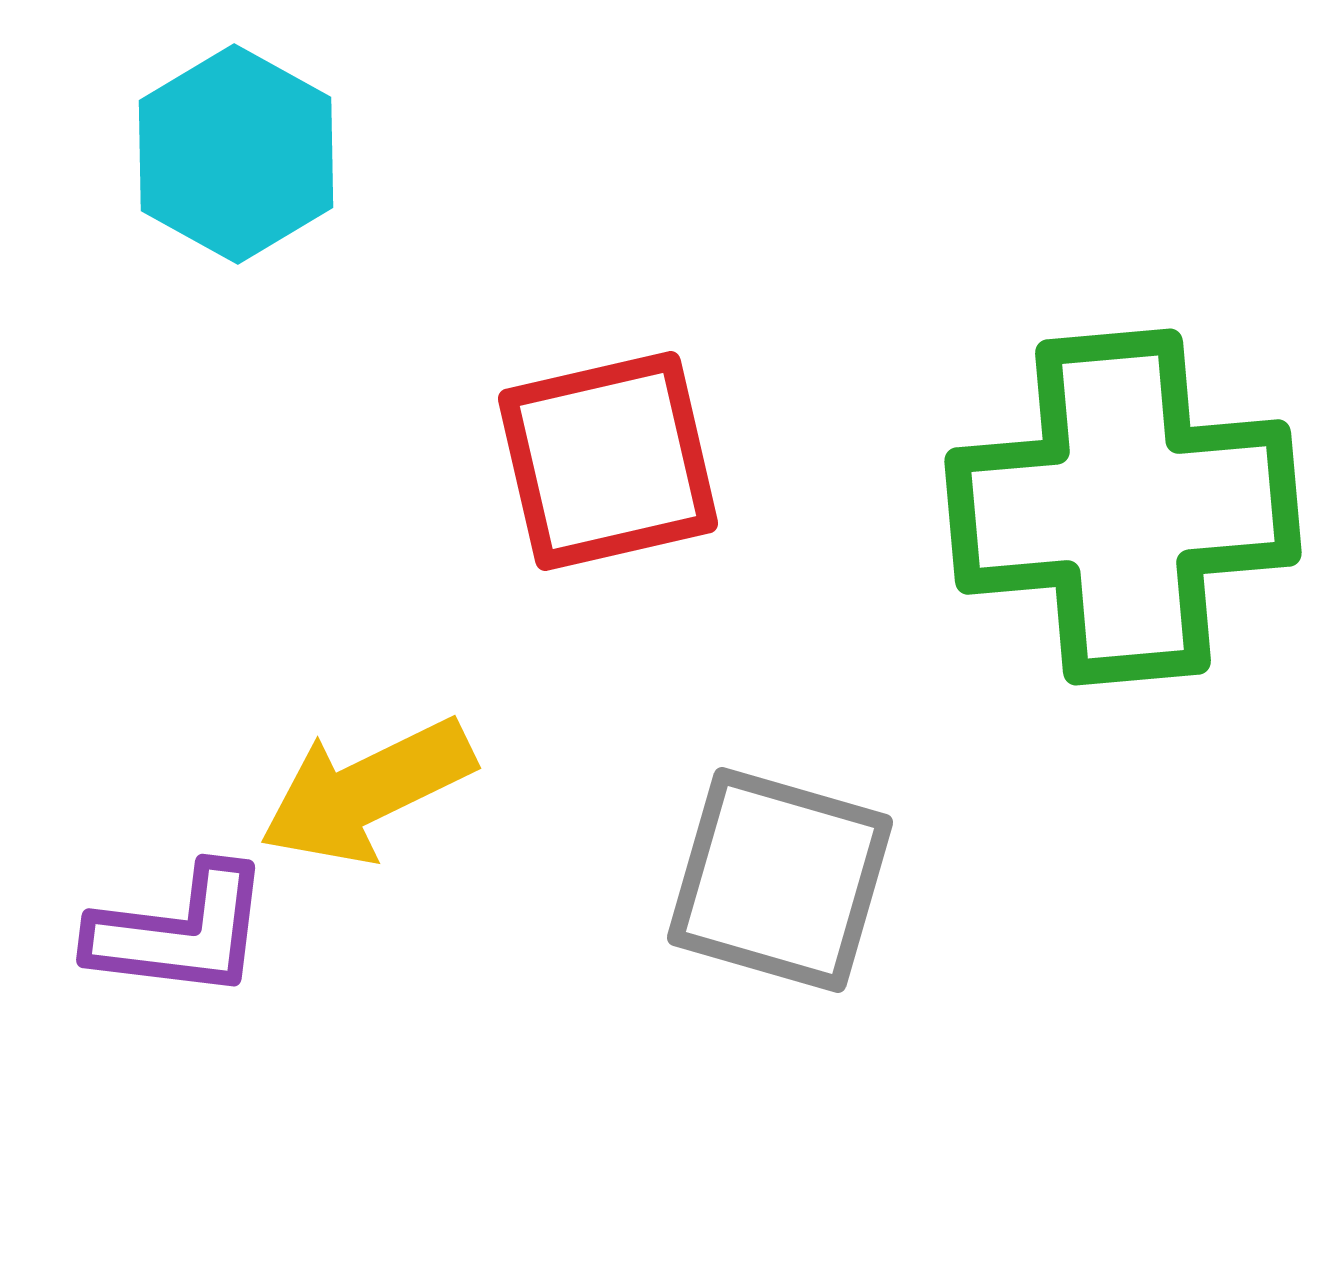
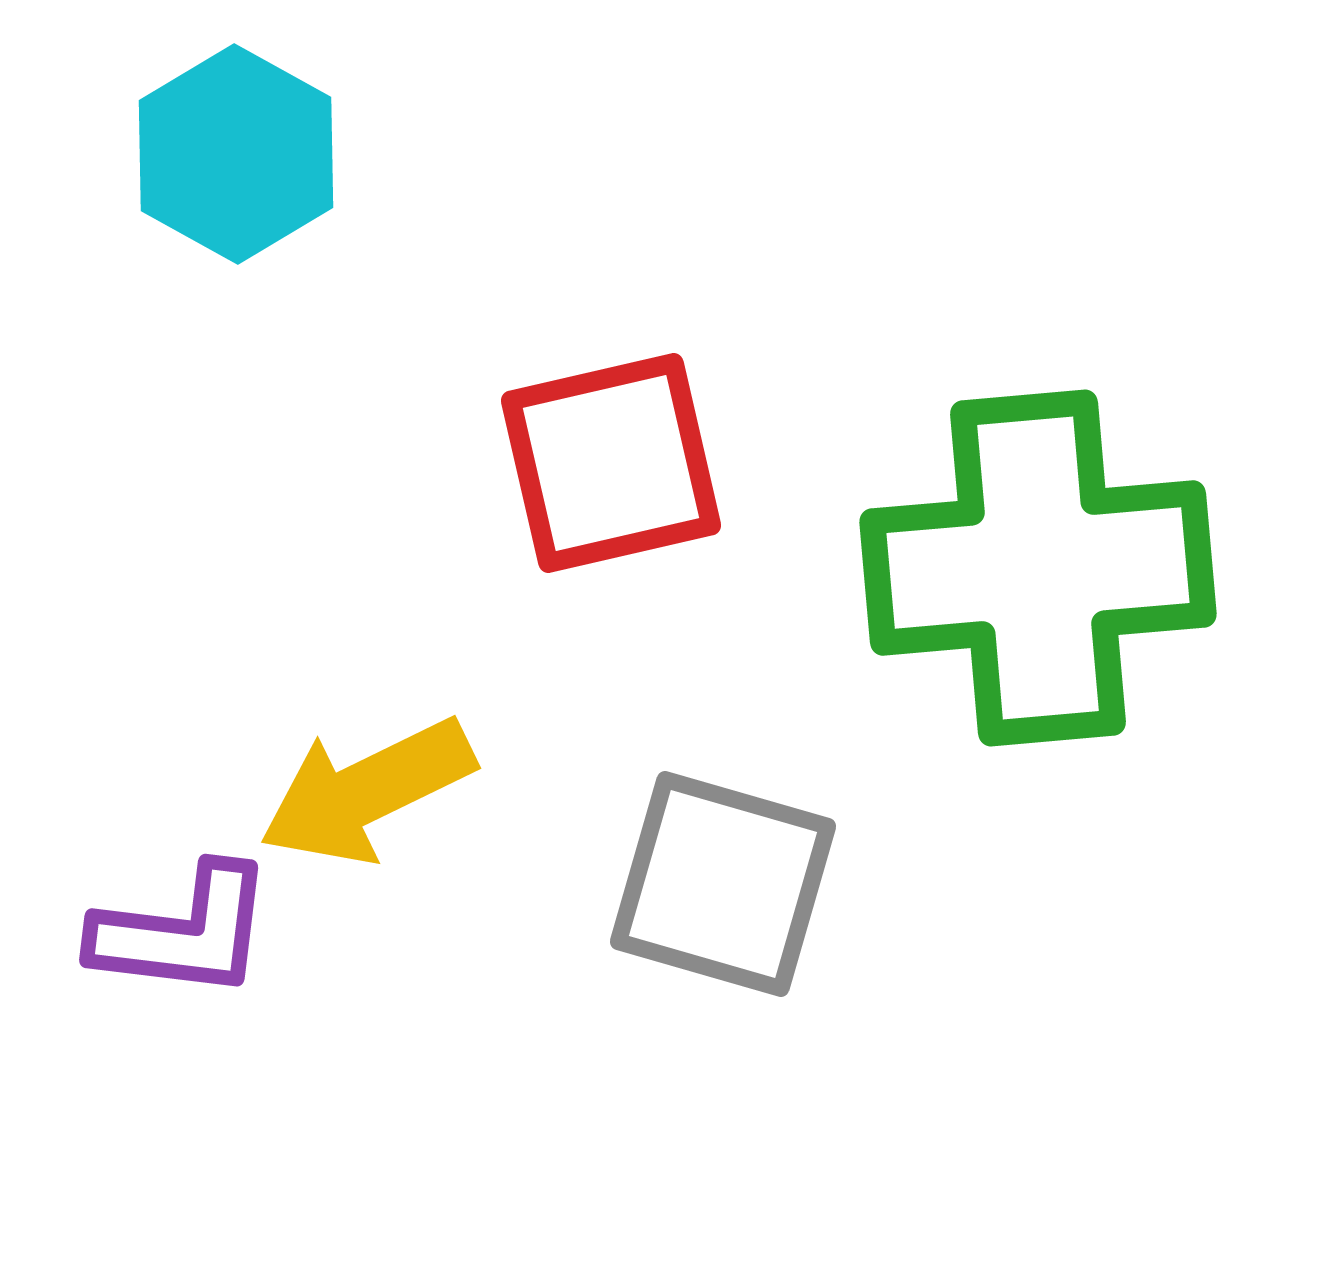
red square: moved 3 px right, 2 px down
green cross: moved 85 px left, 61 px down
gray square: moved 57 px left, 4 px down
purple L-shape: moved 3 px right
